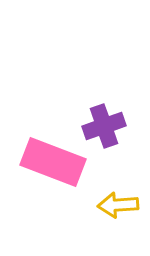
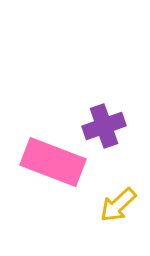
yellow arrow: rotated 39 degrees counterclockwise
